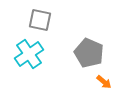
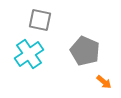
gray pentagon: moved 4 px left, 2 px up
